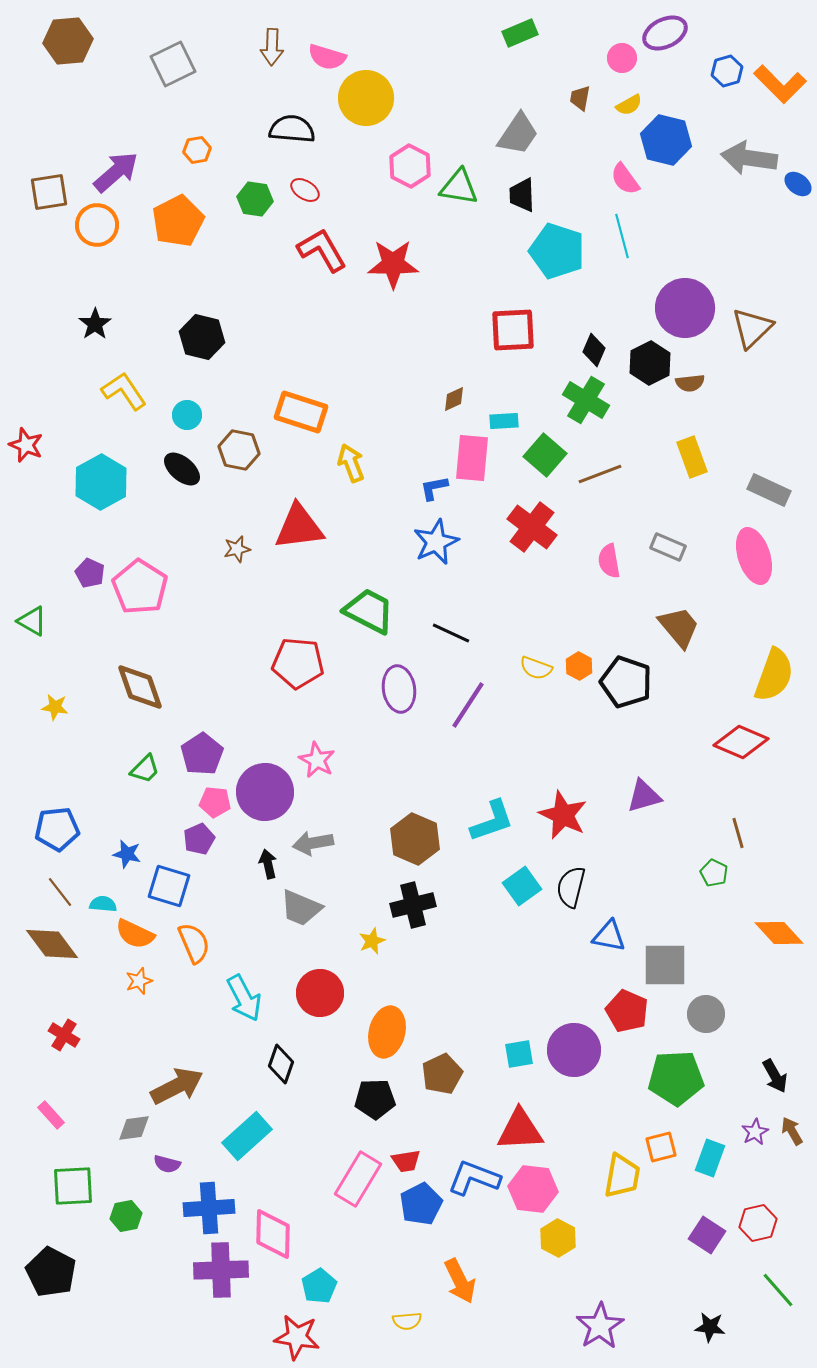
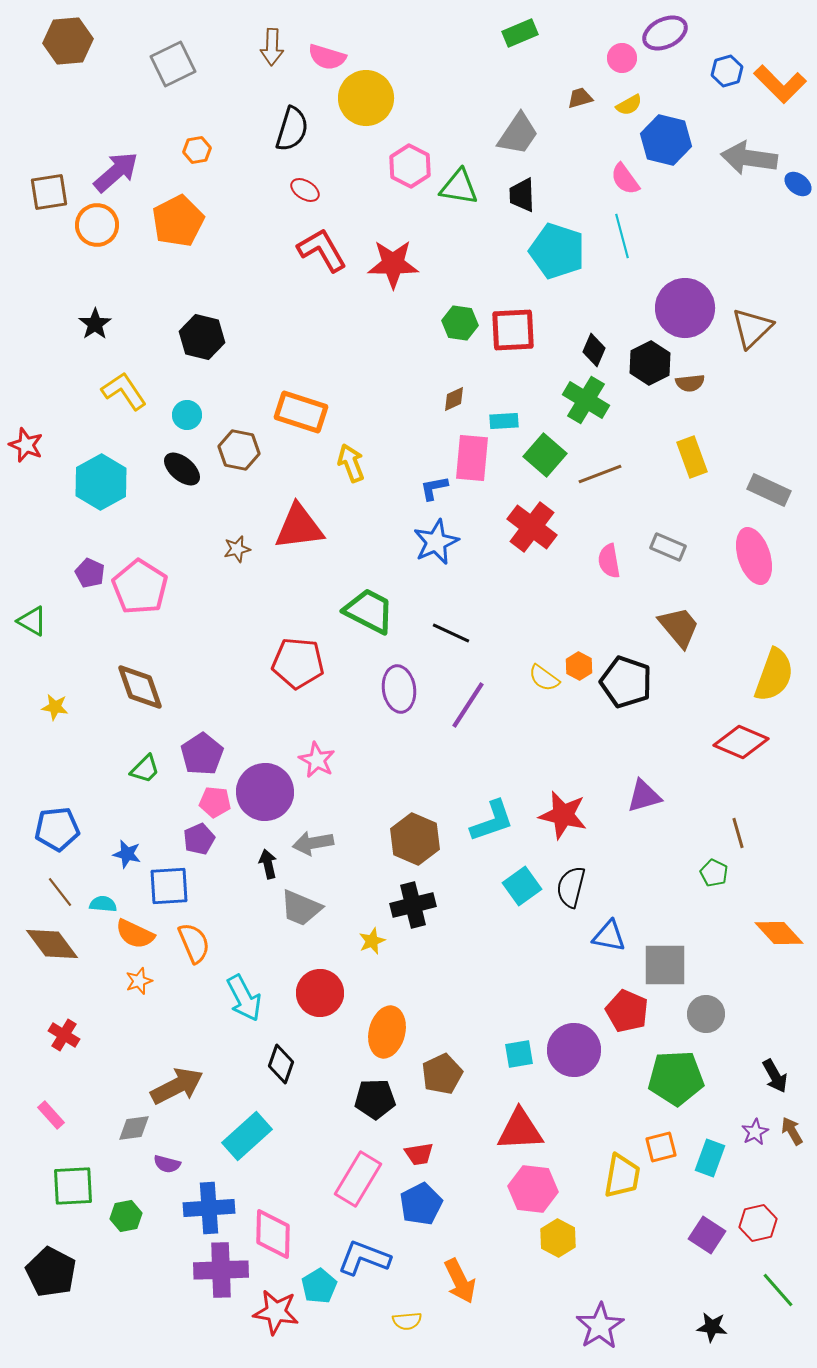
brown trapezoid at (580, 98): rotated 64 degrees clockwise
black semicircle at (292, 129): rotated 102 degrees clockwise
green hexagon at (255, 199): moved 205 px right, 124 px down
yellow semicircle at (536, 668): moved 8 px right, 10 px down; rotated 16 degrees clockwise
red star at (563, 815): rotated 12 degrees counterclockwise
blue square at (169, 886): rotated 21 degrees counterclockwise
red trapezoid at (406, 1161): moved 13 px right, 7 px up
blue L-shape at (474, 1178): moved 110 px left, 80 px down
black star at (710, 1327): moved 2 px right
red star at (297, 1337): moved 21 px left, 25 px up
